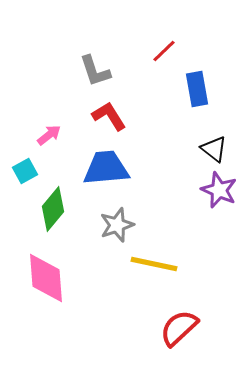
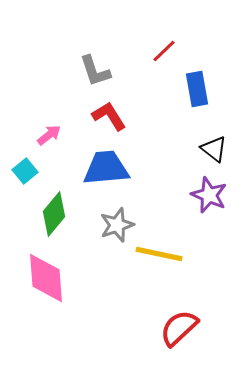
cyan square: rotated 10 degrees counterclockwise
purple star: moved 10 px left, 5 px down
green diamond: moved 1 px right, 5 px down
yellow line: moved 5 px right, 10 px up
